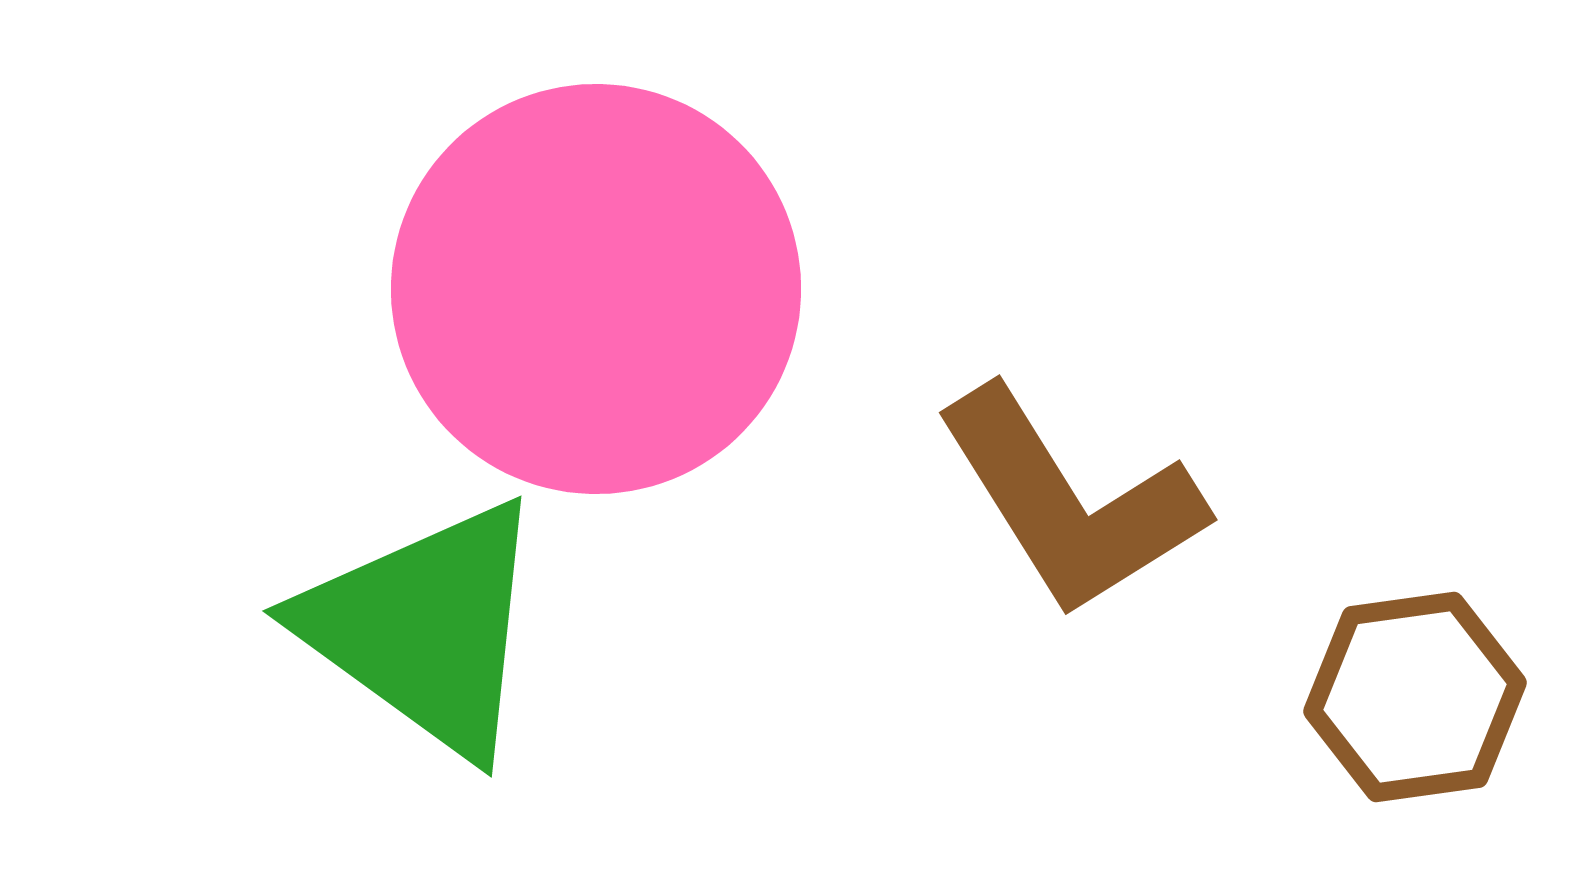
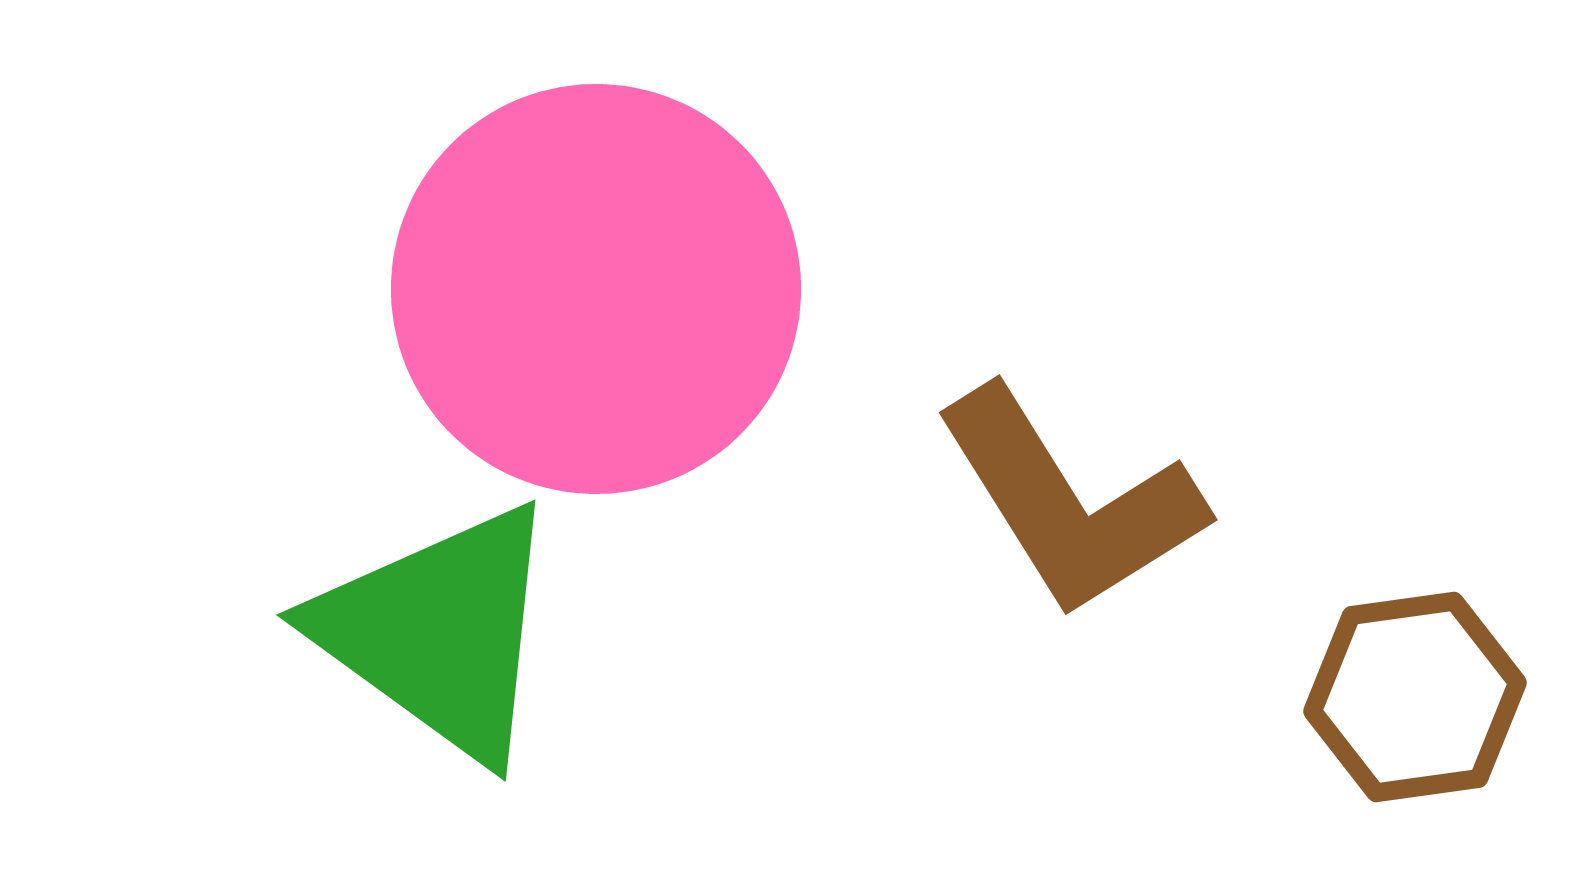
green triangle: moved 14 px right, 4 px down
